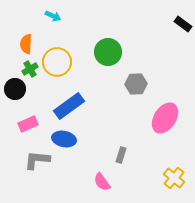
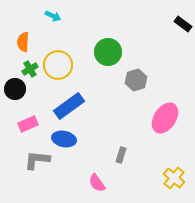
orange semicircle: moved 3 px left, 2 px up
yellow circle: moved 1 px right, 3 px down
gray hexagon: moved 4 px up; rotated 15 degrees counterclockwise
pink semicircle: moved 5 px left, 1 px down
